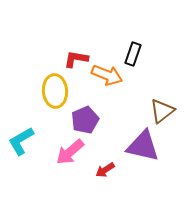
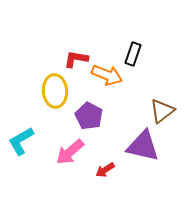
purple pentagon: moved 4 px right, 4 px up; rotated 20 degrees counterclockwise
